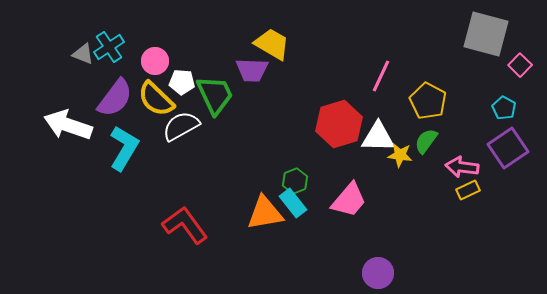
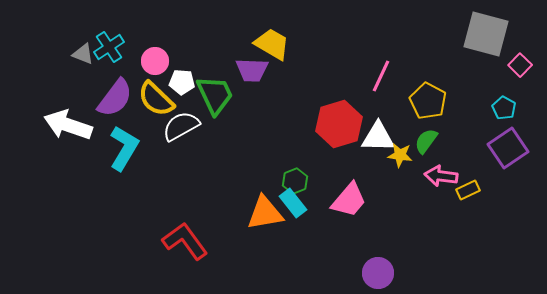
pink arrow: moved 21 px left, 9 px down
red L-shape: moved 16 px down
